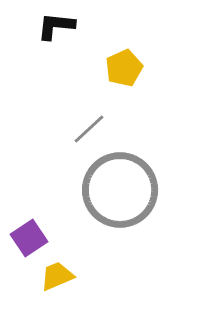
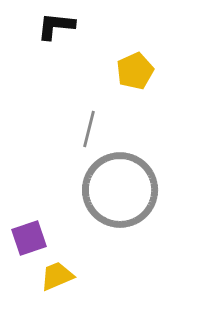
yellow pentagon: moved 11 px right, 3 px down
gray line: rotated 33 degrees counterclockwise
purple square: rotated 15 degrees clockwise
